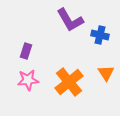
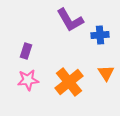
blue cross: rotated 18 degrees counterclockwise
